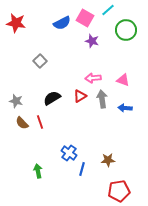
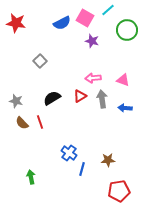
green circle: moved 1 px right
green arrow: moved 7 px left, 6 px down
